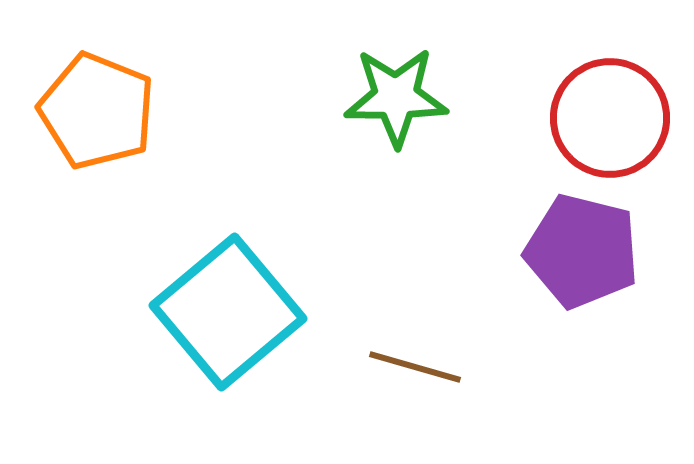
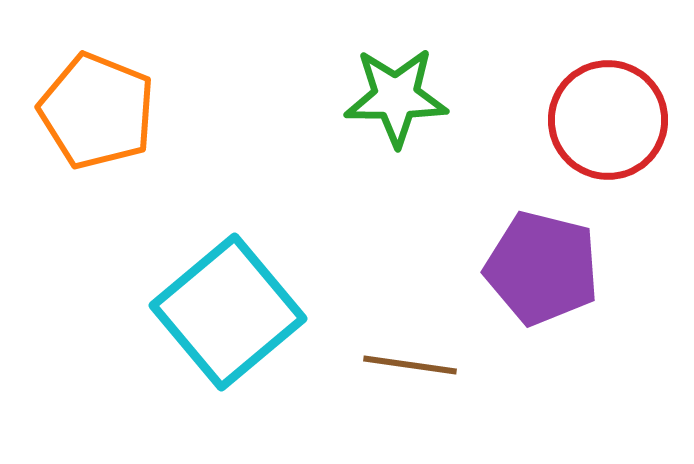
red circle: moved 2 px left, 2 px down
purple pentagon: moved 40 px left, 17 px down
brown line: moved 5 px left, 2 px up; rotated 8 degrees counterclockwise
